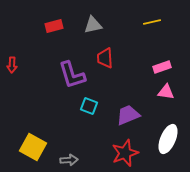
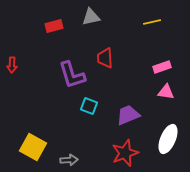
gray triangle: moved 2 px left, 8 px up
